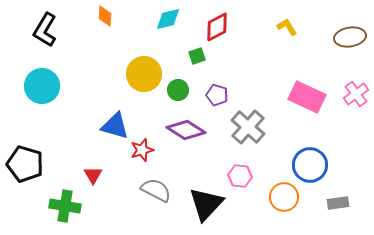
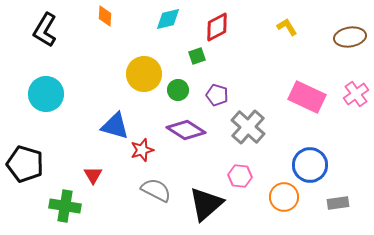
cyan circle: moved 4 px right, 8 px down
black triangle: rotated 6 degrees clockwise
